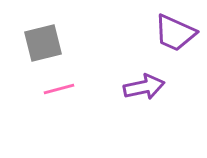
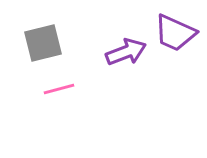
purple arrow: moved 18 px left, 35 px up; rotated 9 degrees counterclockwise
